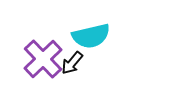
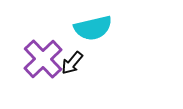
cyan semicircle: moved 2 px right, 8 px up
